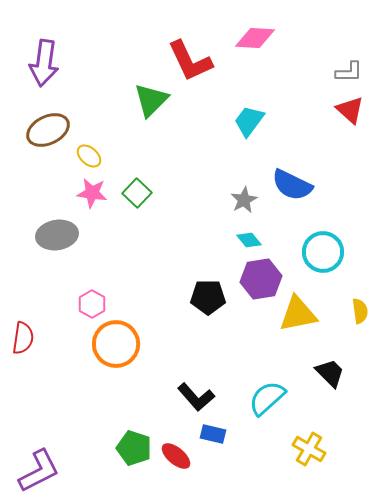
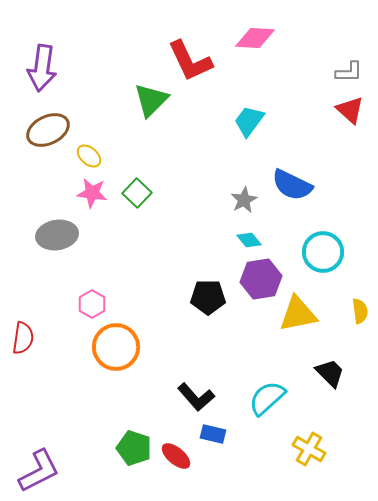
purple arrow: moved 2 px left, 5 px down
orange circle: moved 3 px down
